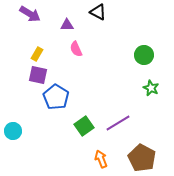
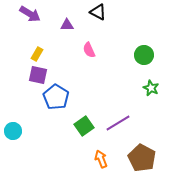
pink semicircle: moved 13 px right, 1 px down
